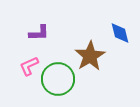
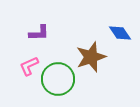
blue diamond: rotated 20 degrees counterclockwise
brown star: moved 1 px right, 1 px down; rotated 12 degrees clockwise
